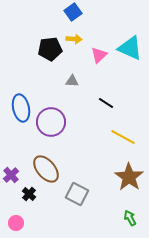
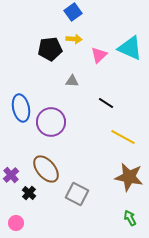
brown star: rotated 24 degrees counterclockwise
black cross: moved 1 px up
